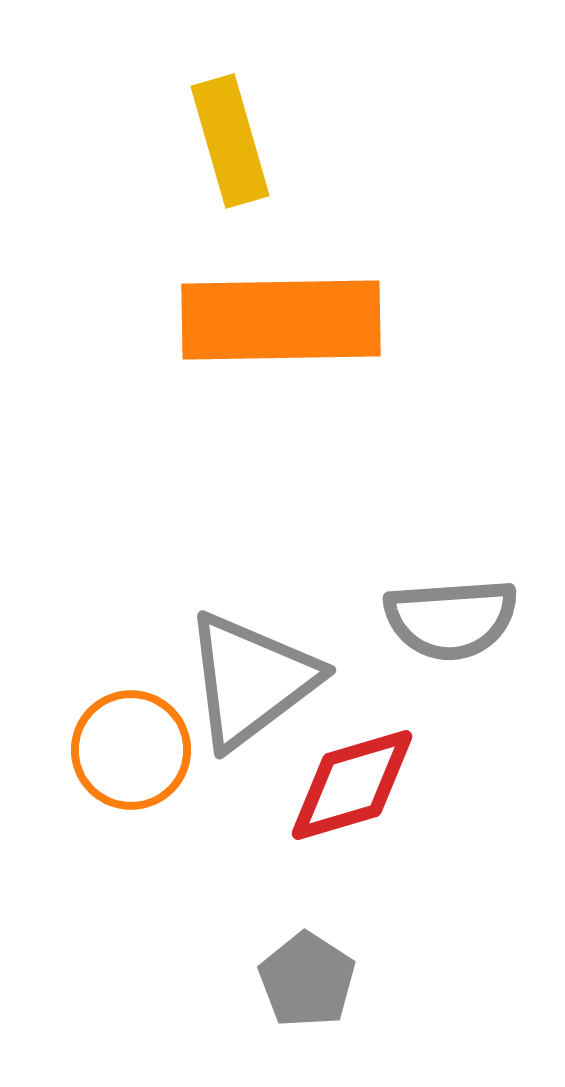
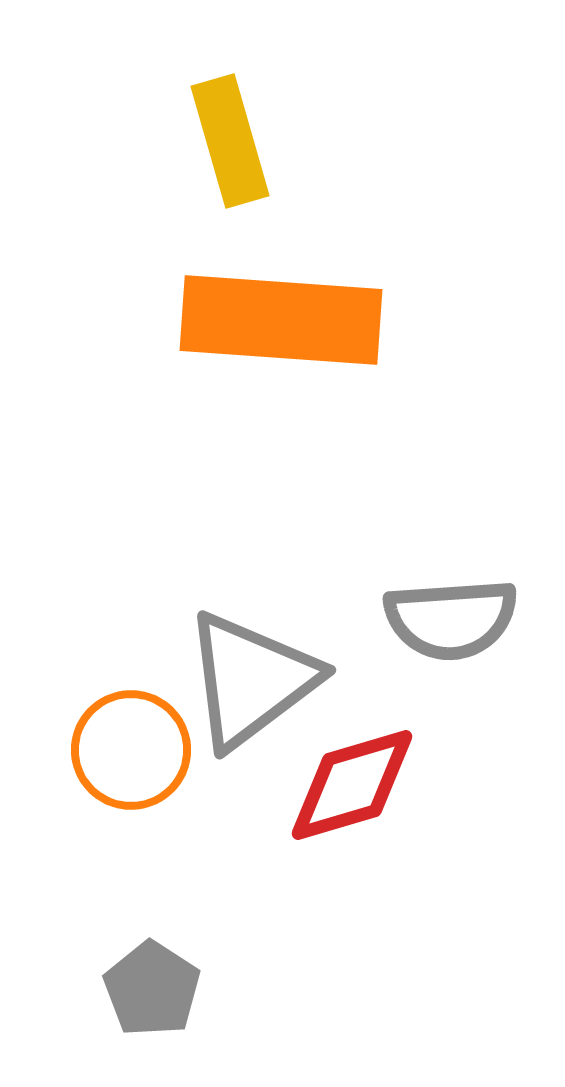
orange rectangle: rotated 5 degrees clockwise
gray pentagon: moved 155 px left, 9 px down
